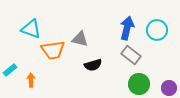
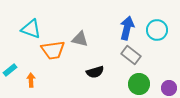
black semicircle: moved 2 px right, 7 px down
